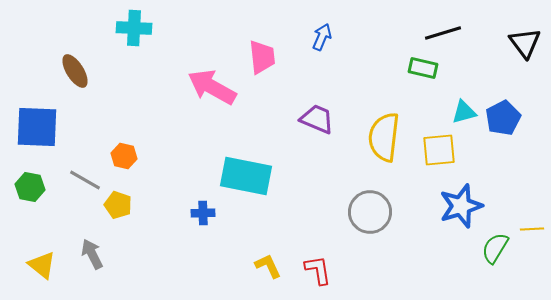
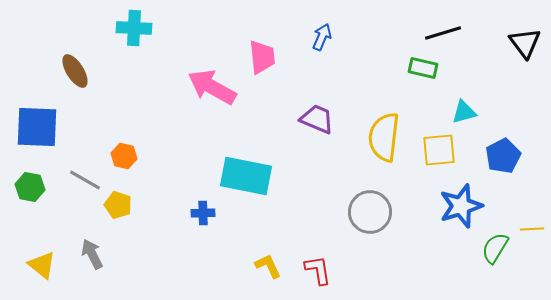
blue pentagon: moved 38 px down
